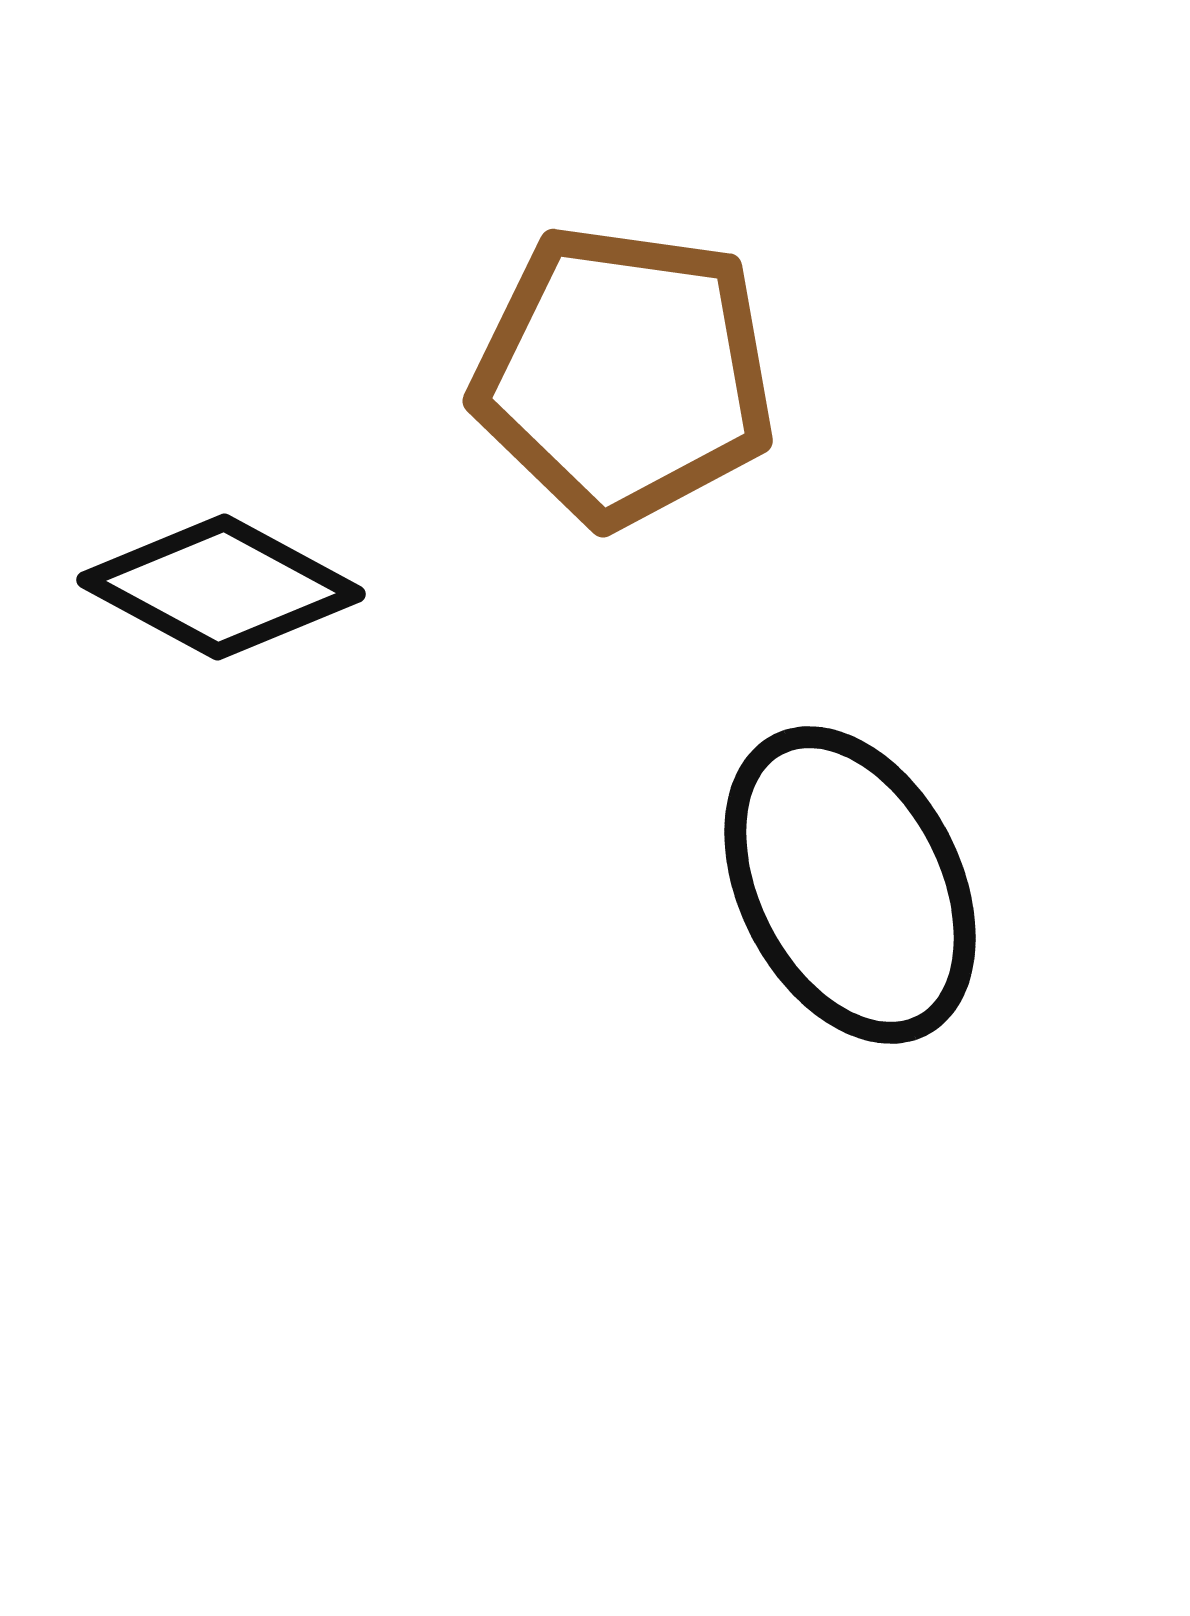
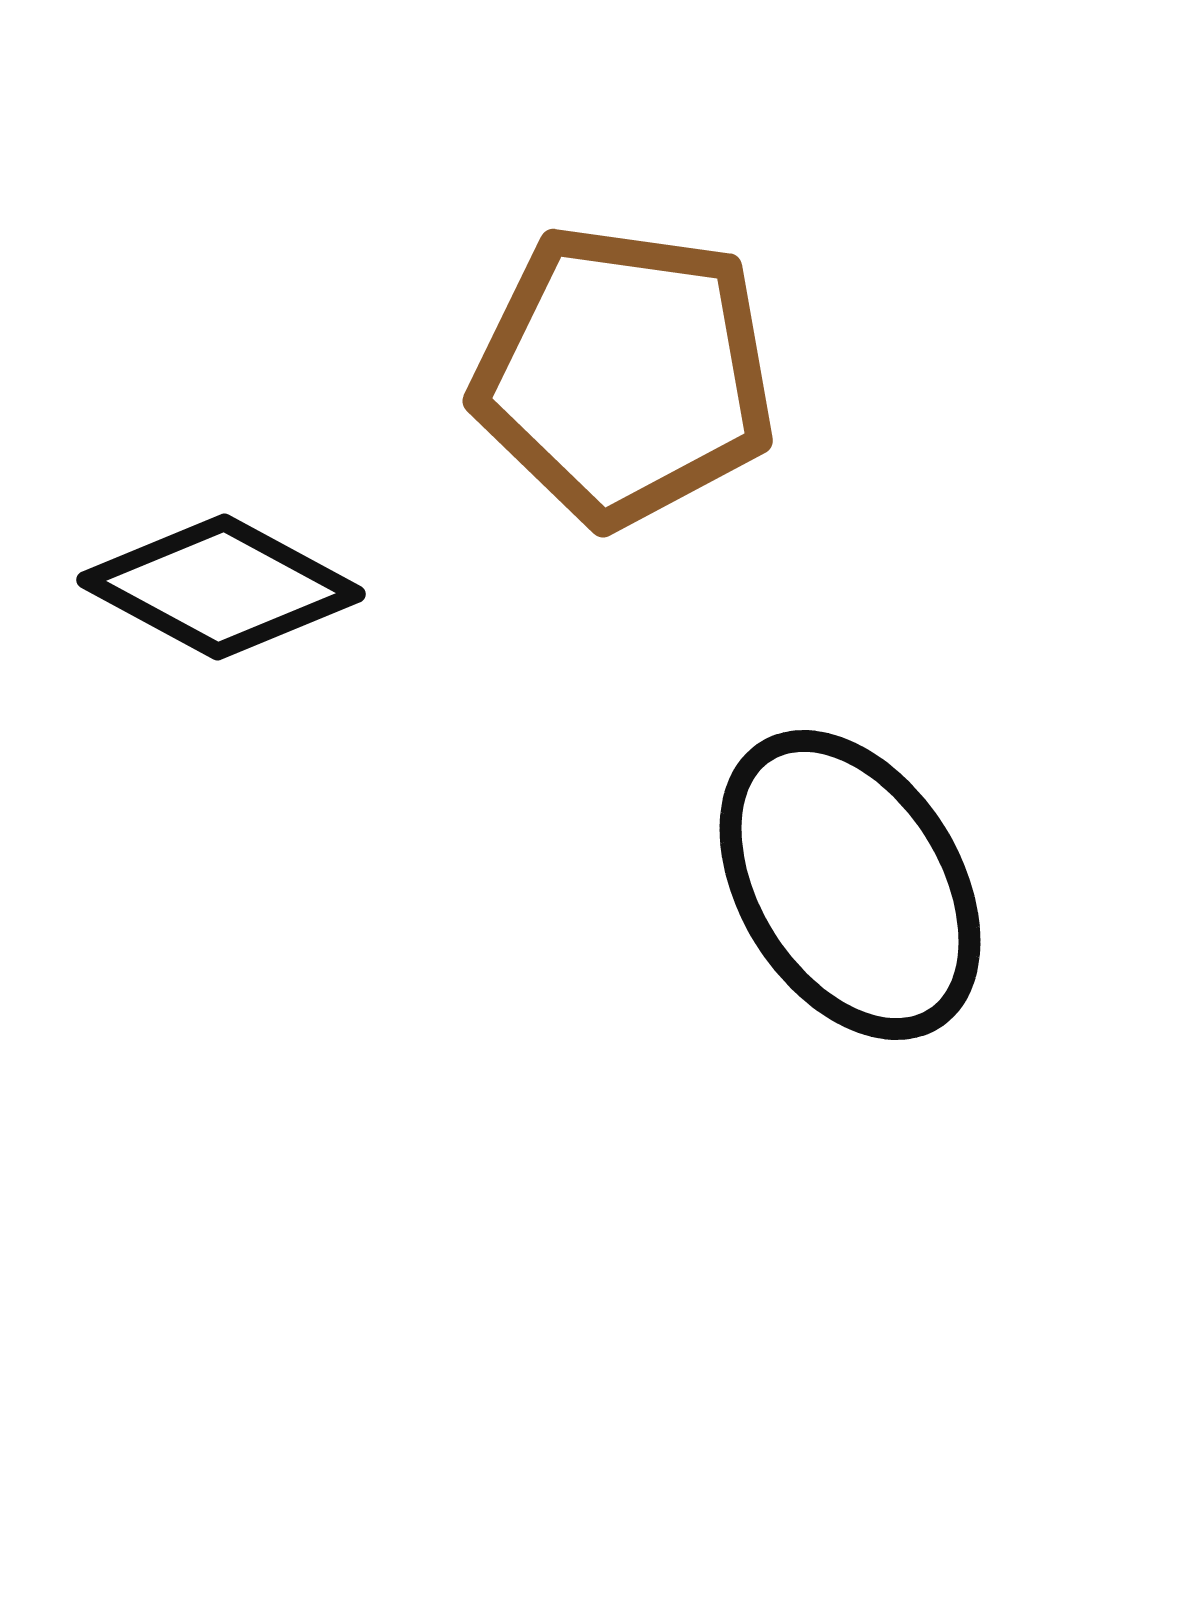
black ellipse: rotated 5 degrees counterclockwise
